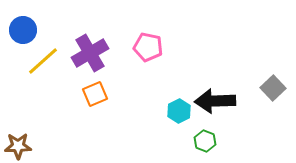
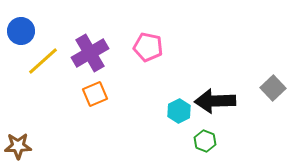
blue circle: moved 2 px left, 1 px down
